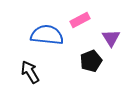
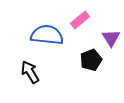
pink rectangle: rotated 12 degrees counterclockwise
black pentagon: moved 1 px up
